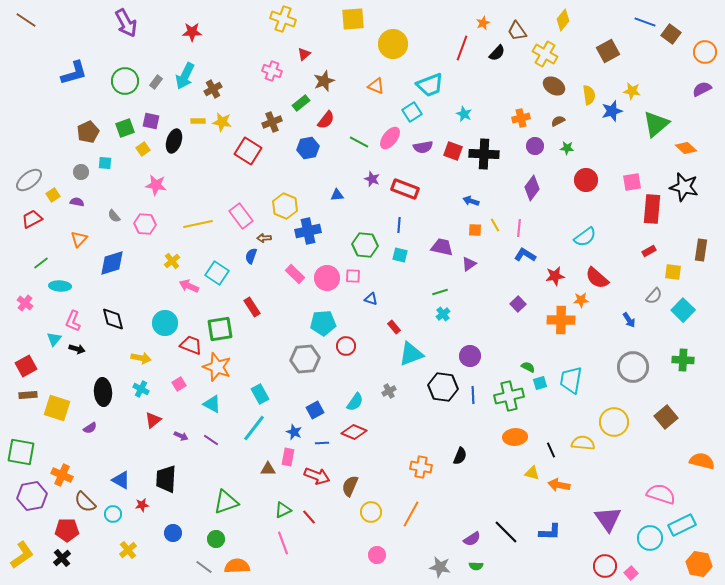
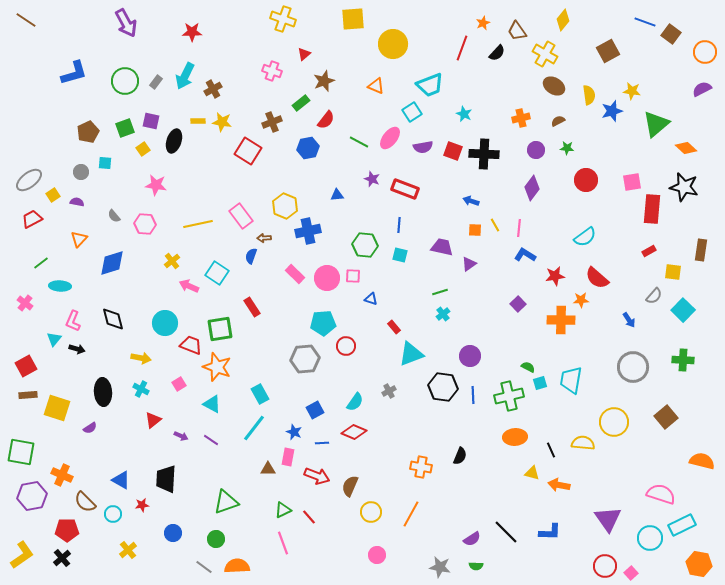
purple circle at (535, 146): moved 1 px right, 4 px down
